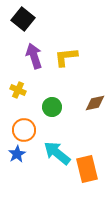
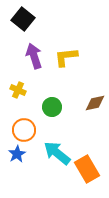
orange rectangle: rotated 16 degrees counterclockwise
